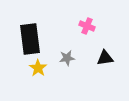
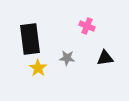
gray star: rotated 14 degrees clockwise
